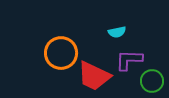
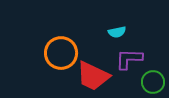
purple L-shape: moved 1 px up
red trapezoid: moved 1 px left
green circle: moved 1 px right, 1 px down
